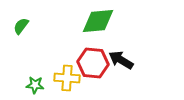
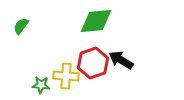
green diamond: moved 2 px left
red hexagon: rotated 24 degrees counterclockwise
yellow cross: moved 1 px left, 2 px up
green star: moved 6 px right
